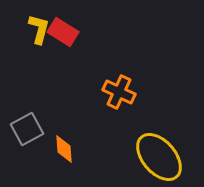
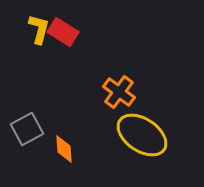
orange cross: rotated 12 degrees clockwise
yellow ellipse: moved 17 px left, 22 px up; rotated 15 degrees counterclockwise
